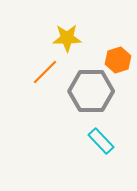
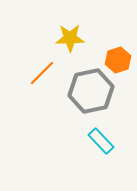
yellow star: moved 3 px right
orange line: moved 3 px left, 1 px down
gray hexagon: rotated 12 degrees counterclockwise
